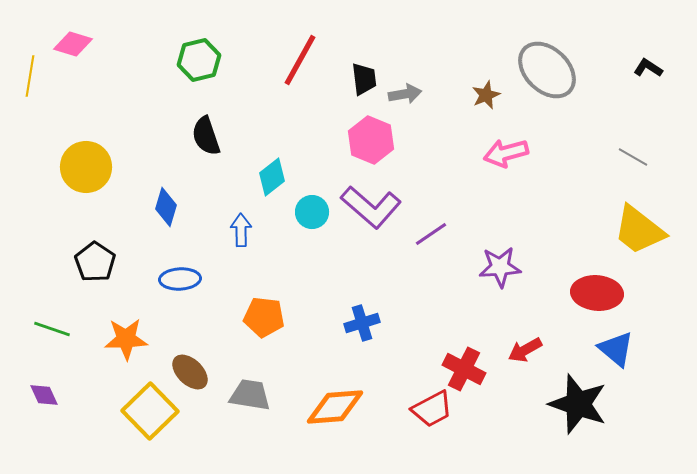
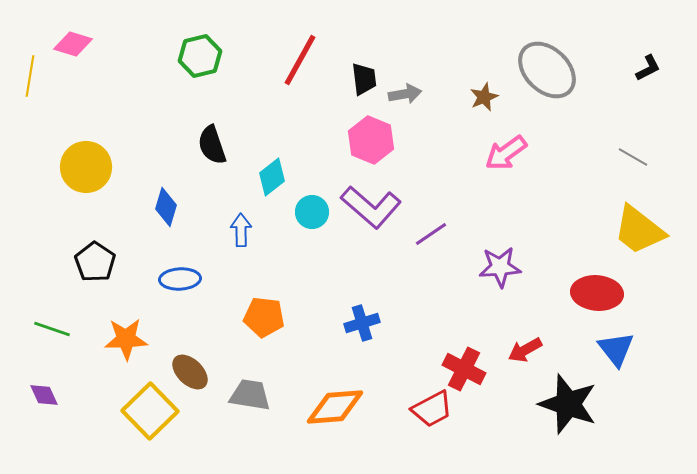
green hexagon: moved 1 px right, 4 px up
black L-shape: rotated 120 degrees clockwise
brown star: moved 2 px left, 2 px down
black semicircle: moved 6 px right, 9 px down
pink arrow: rotated 21 degrees counterclockwise
blue triangle: rotated 12 degrees clockwise
black star: moved 10 px left
